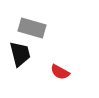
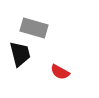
gray rectangle: moved 2 px right
